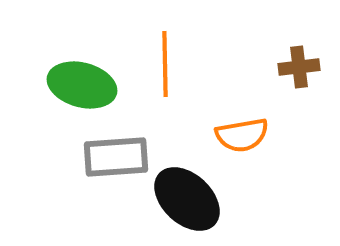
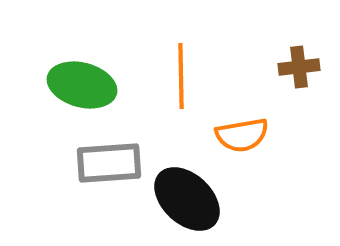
orange line: moved 16 px right, 12 px down
gray rectangle: moved 7 px left, 6 px down
